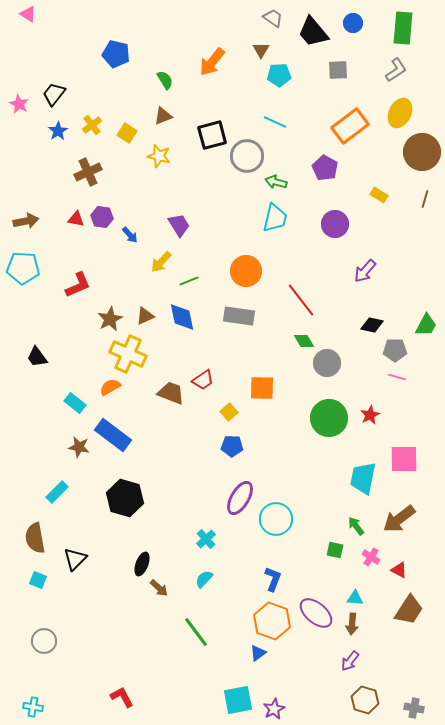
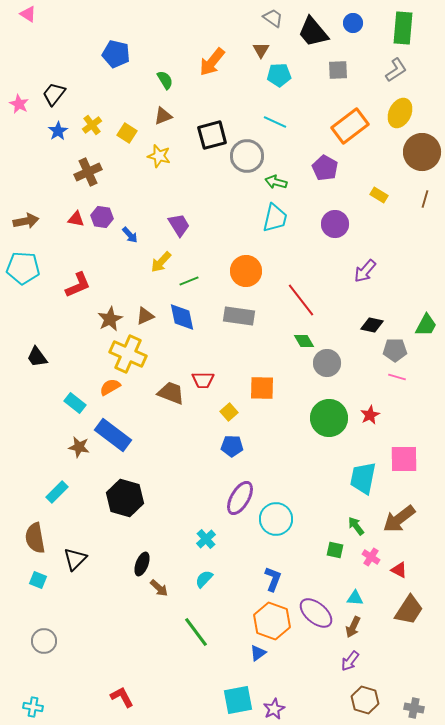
red trapezoid at (203, 380): rotated 35 degrees clockwise
brown arrow at (352, 624): moved 1 px right, 3 px down; rotated 20 degrees clockwise
